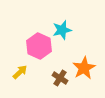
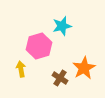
cyan star: moved 4 px up
pink hexagon: rotated 20 degrees clockwise
yellow arrow: moved 1 px right, 3 px up; rotated 56 degrees counterclockwise
